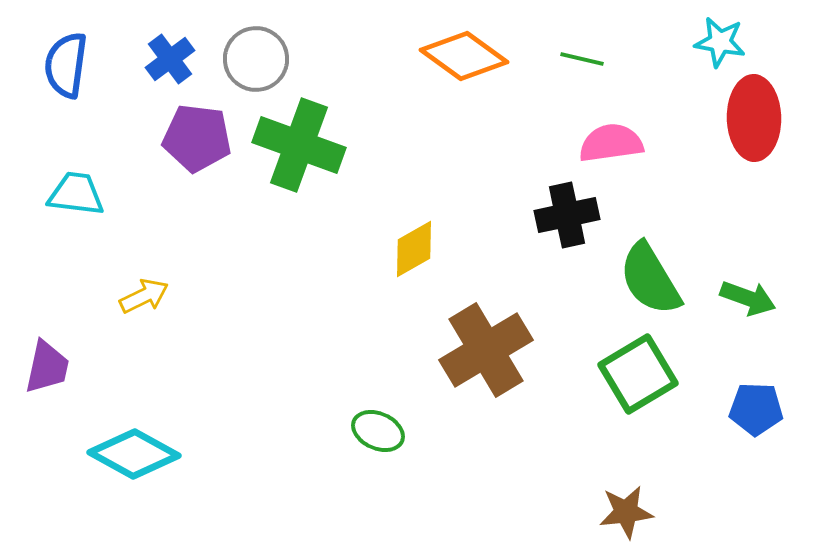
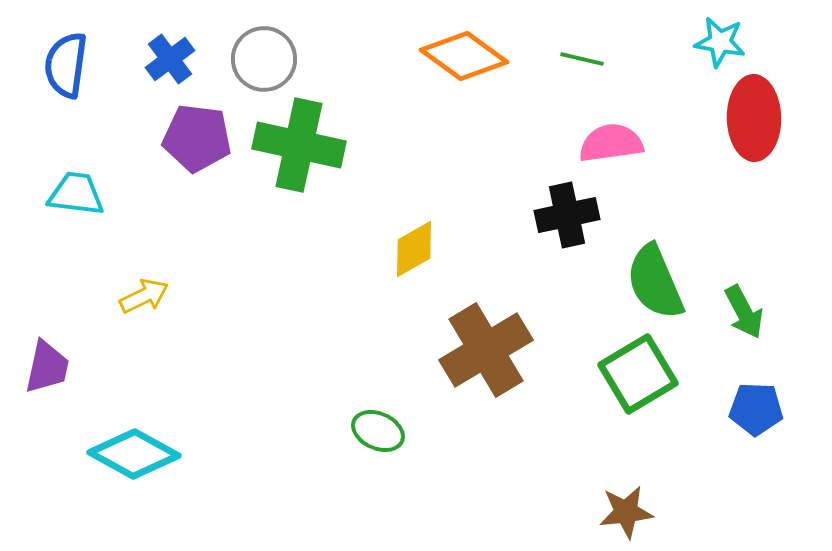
gray circle: moved 8 px right
green cross: rotated 8 degrees counterclockwise
green semicircle: moved 5 px right, 3 px down; rotated 8 degrees clockwise
green arrow: moved 4 px left, 14 px down; rotated 42 degrees clockwise
